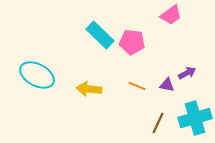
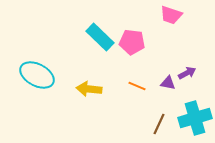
pink trapezoid: rotated 55 degrees clockwise
cyan rectangle: moved 2 px down
purple triangle: moved 1 px right, 2 px up
brown line: moved 1 px right, 1 px down
